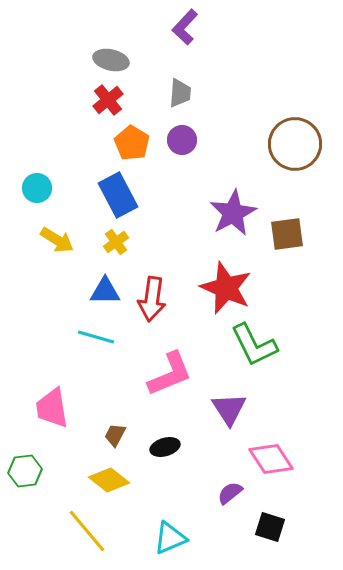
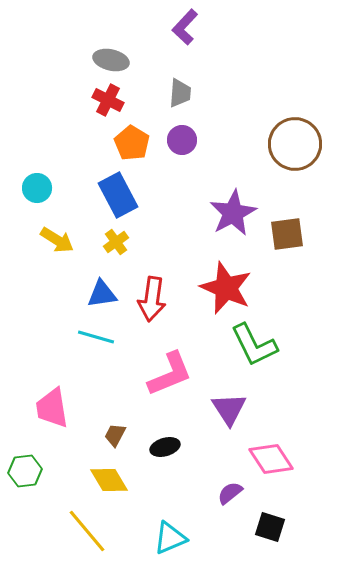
red cross: rotated 24 degrees counterclockwise
blue triangle: moved 3 px left, 3 px down; rotated 8 degrees counterclockwise
yellow diamond: rotated 21 degrees clockwise
